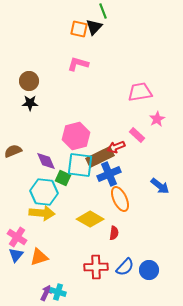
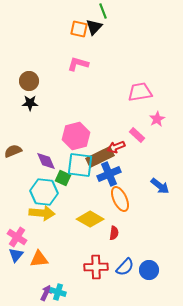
orange triangle: moved 2 px down; rotated 12 degrees clockwise
